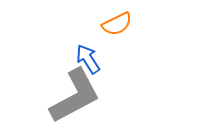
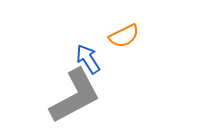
orange semicircle: moved 7 px right, 12 px down
